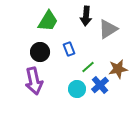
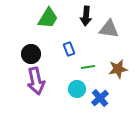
green trapezoid: moved 3 px up
gray triangle: moved 1 px right; rotated 40 degrees clockwise
black circle: moved 9 px left, 2 px down
green line: rotated 32 degrees clockwise
purple arrow: moved 2 px right
blue cross: moved 13 px down
